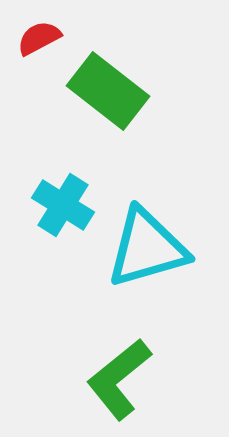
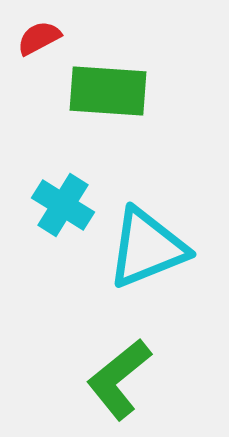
green rectangle: rotated 34 degrees counterclockwise
cyan triangle: rotated 6 degrees counterclockwise
